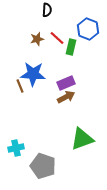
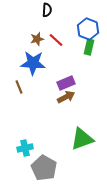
red line: moved 1 px left, 2 px down
green rectangle: moved 18 px right
blue star: moved 11 px up
brown line: moved 1 px left, 1 px down
cyan cross: moved 9 px right
gray pentagon: moved 1 px right, 2 px down; rotated 10 degrees clockwise
